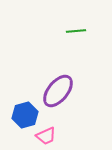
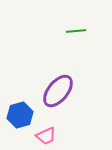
blue hexagon: moved 5 px left
